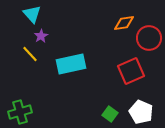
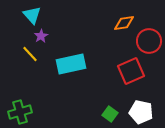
cyan triangle: moved 1 px down
red circle: moved 3 px down
white pentagon: rotated 10 degrees counterclockwise
